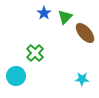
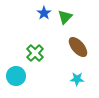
brown ellipse: moved 7 px left, 14 px down
cyan star: moved 5 px left
